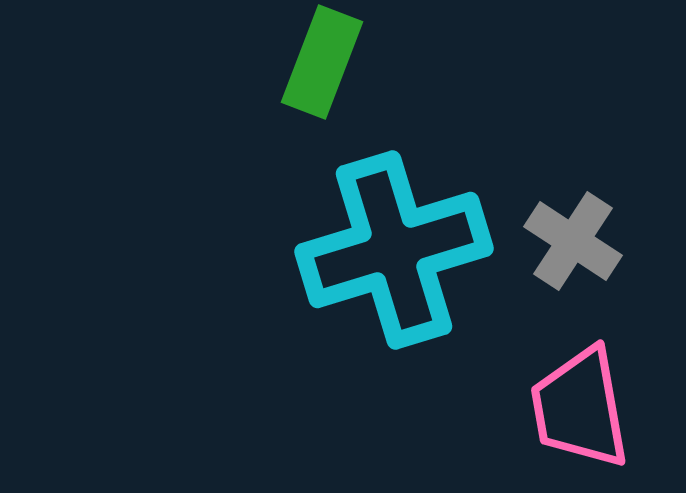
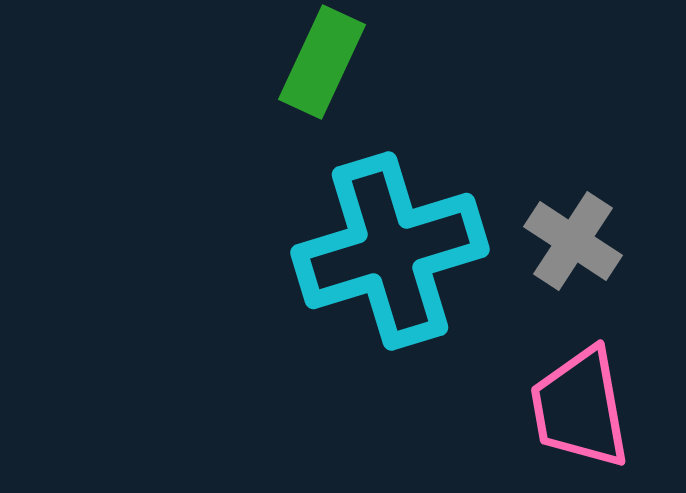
green rectangle: rotated 4 degrees clockwise
cyan cross: moved 4 px left, 1 px down
